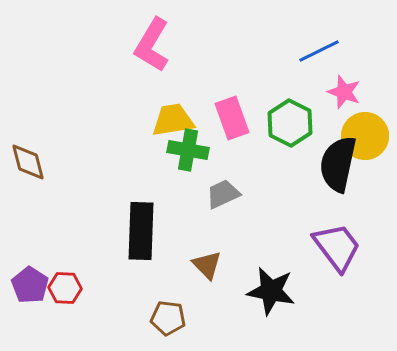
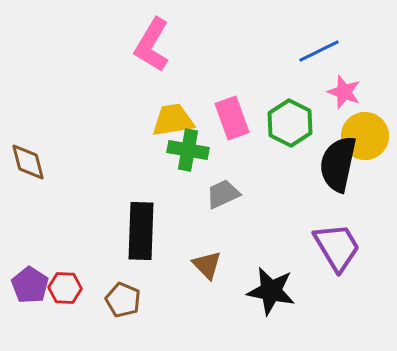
purple trapezoid: rotated 6 degrees clockwise
brown pentagon: moved 45 px left, 18 px up; rotated 16 degrees clockwise
